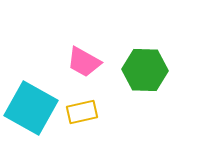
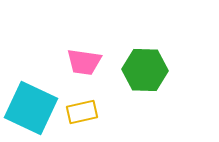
pink trapezoid: rotated 21 degrees counterclockwise
cyan square: rotated 4 degrees counterclockwise
